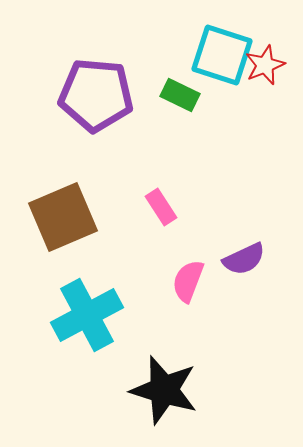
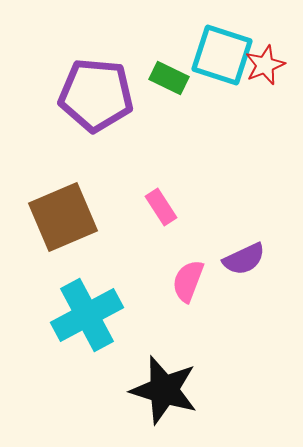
green rectangle: moved 11 px left, 17 px up
